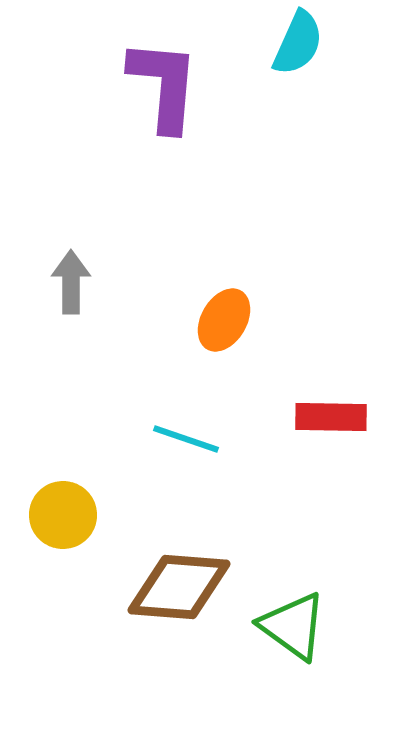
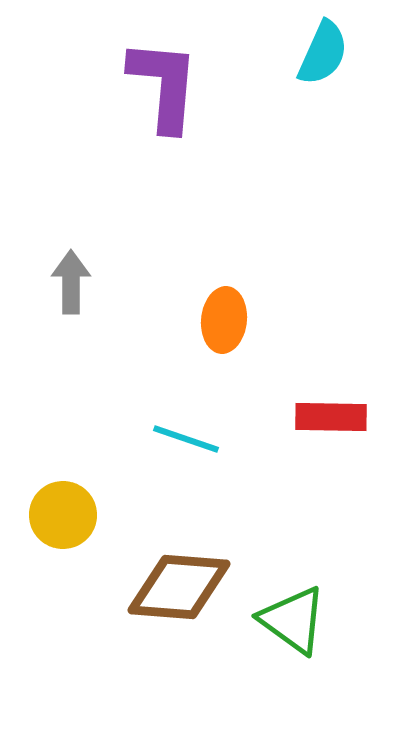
cyan semicircle: moved 25 px right, 10 px down
orange ellipse: rotated 24 degrees counterclockwise
green triangle: moved 6 px up
